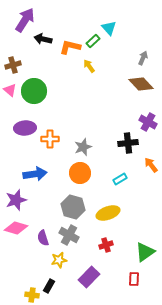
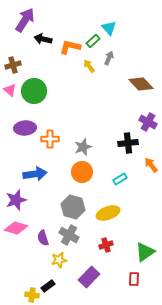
gray arrow: moved 34 px left
orange circle: moved 2 px right, 1 px up
black rectangle: moved 1 px left; rotated 24 degrees clockwise
